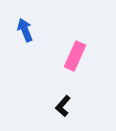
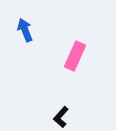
black L-shape: moved 2 px left, 11 px down
